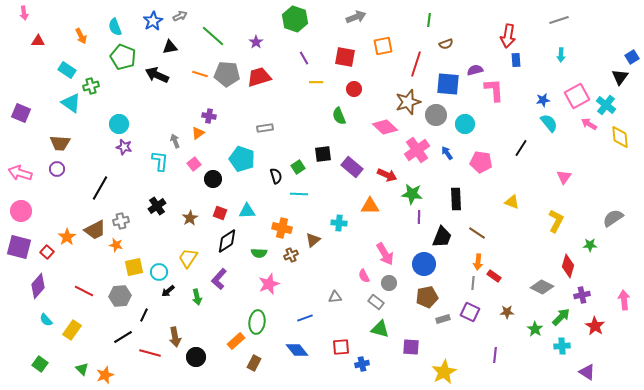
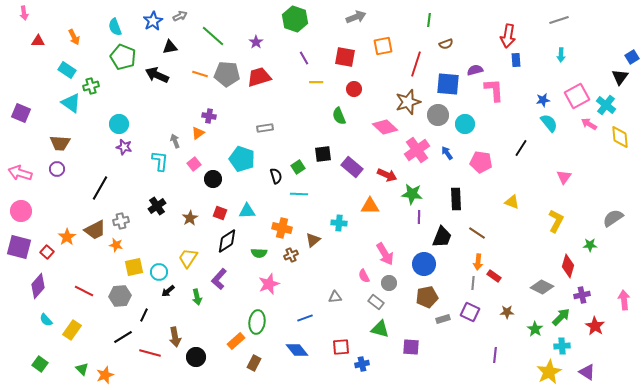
orange arrow at (81, 36): moved 7 px left, 1 px down
gray circle at (436, 115): moved 2 px right
yellow star at (444, 372): moved 105 px right
